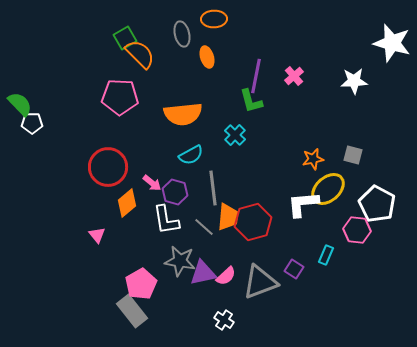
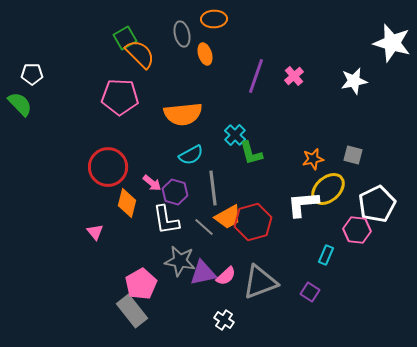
orange ellipse at (207, 57): moved 2 px left, 3 px up
purple line at (256, 76): rotated 8 degrees clockwise
white star at (354, 81): rotated 8 degrees counterclockwise
green L-shape at (251, 101): moved 52 px down
white pentagon at (32, 123): moved 49 px up
orange diamond at (127, 203): rotated 36 degrees counterclockwise
white pentagon at (377, 204): rotated 18 degrees clockwise
orange trapezoid at (228, 217): rotated 56 degrees clockwise
pink triangle at (97, 235): moved 2 px left, 3 px up
purple square at (294, 269): moved 16 px right, 23 px down
